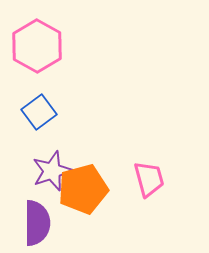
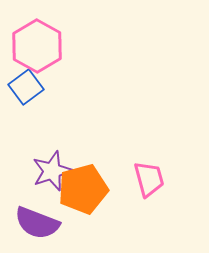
blue square: moved 13 px left, 25 px up
purple semicircle: rotated 111 degrees clockwise
